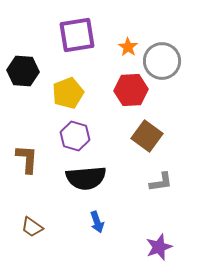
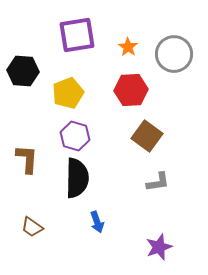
gray circle: moved 12 px right, 7 px up
black semicircle: moved 9 px left; rotated 84 degrees counterclockwise
gray L-shape: moved 3 px left
